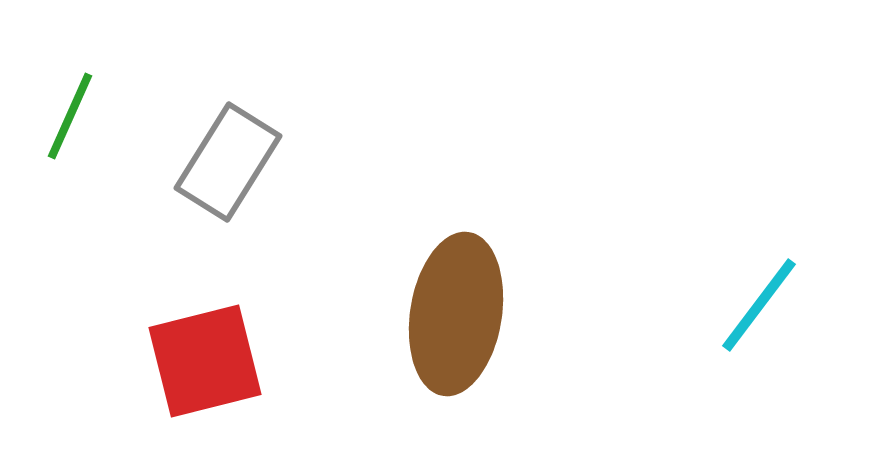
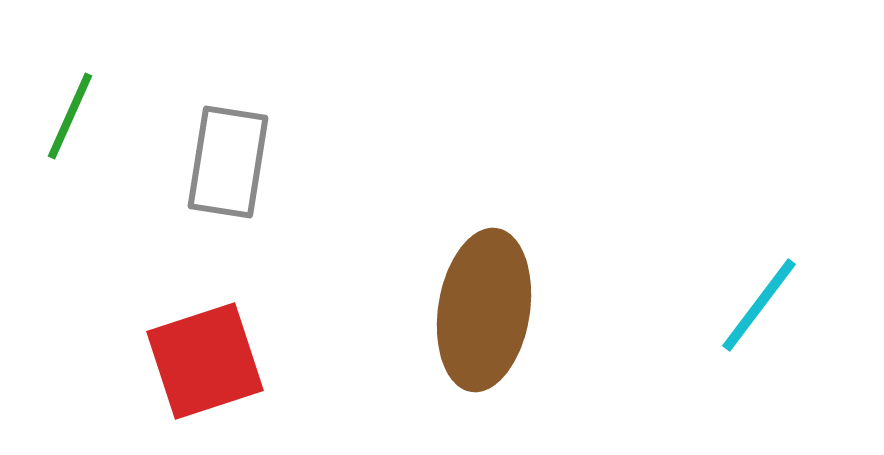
gray rectangle: rotated 23 degrees counterclockwise
brown ellipse: moved 28 px right, 4 px up
red square: rotated 4 degrees counterclockwise
